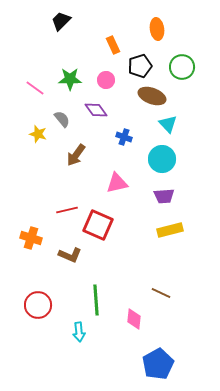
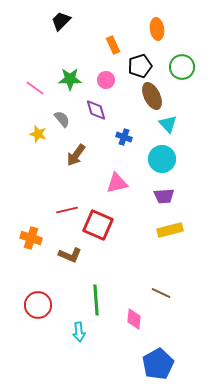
brown ellipse: rotated 44 degrees clockwise
purple diamond: rotated 20 degrees clockwise
